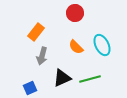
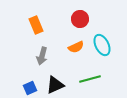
red circle: moved 5 px right, 6 px down
orange rectangle: moved 7 px up; rotated 60 degrees counterclockwise
orange semicircle: rotated 70 degrees counterclockwise
black triangle: moved 7 px left, 7 px down
